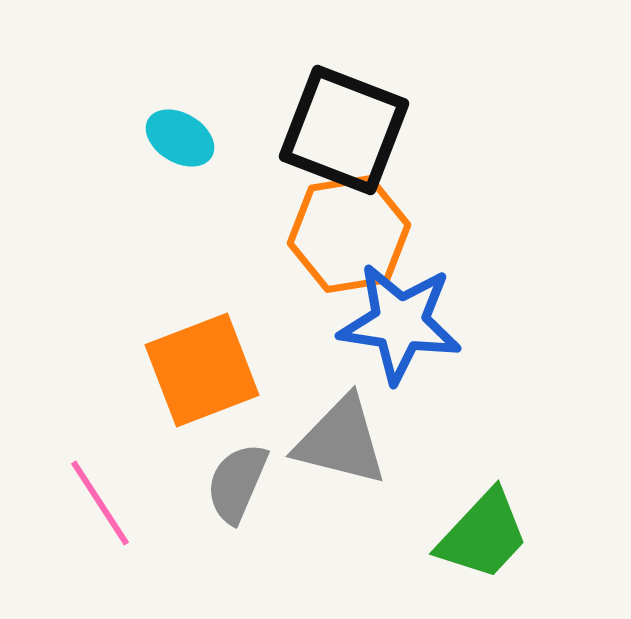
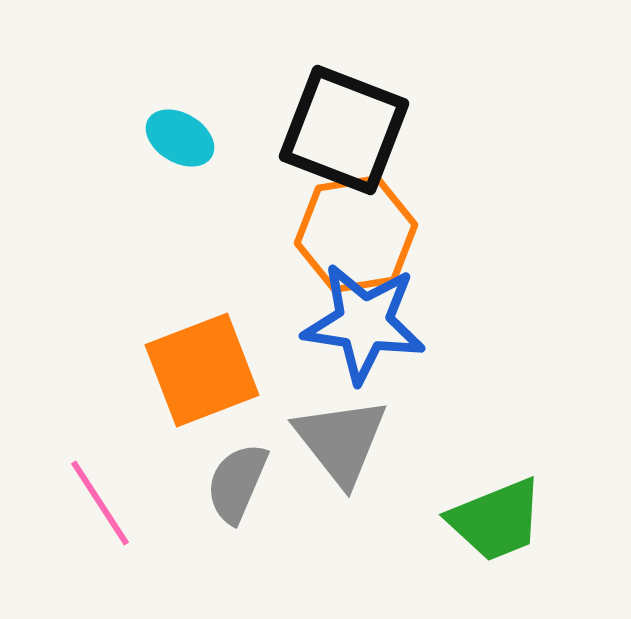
orange hexagon: moved 7 px right
blue star: moved 36 px left
gray triangle: rotated 38 degrees clockwise
green trapezoid: moved 13 px right, 15 px up; rotated 25 degrees clockwise
